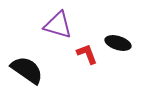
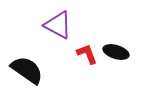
purple triangle: rotated 12 degrees clockwise
black ellipse: moved 2 px left, 9 px down
